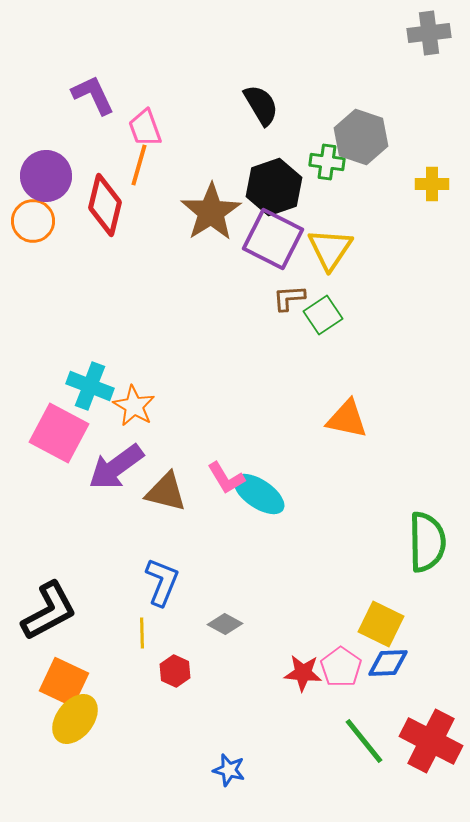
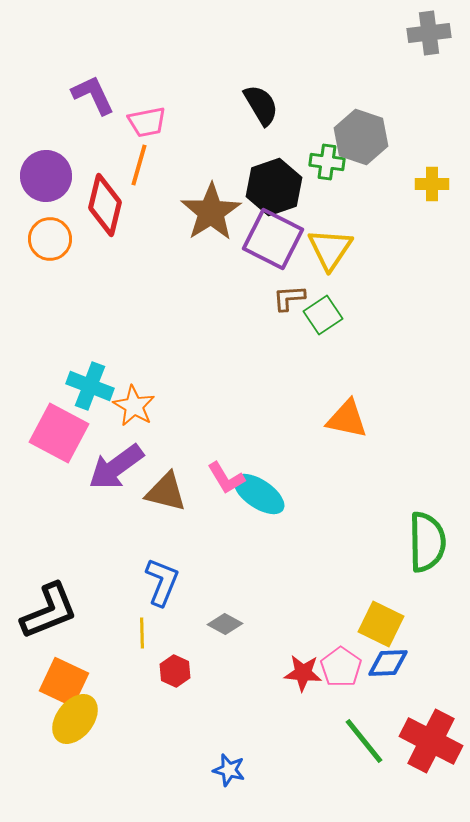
pink trapezoid: moved 2 px right, 6 px up; rotated 81 degrees counterclockwise
orange circle: moved 17 px right, 18 px down
black L-shape: rotated 6 degrees clockwise
